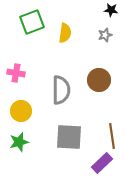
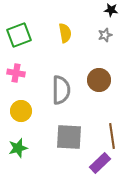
green square: moved 13 px left, 13 px down
yellow semicircle: rotated 18 degrees counterclockwise
green star: moved 1 px left, 6 px down
purple rectangle: moved 2 px left
